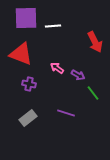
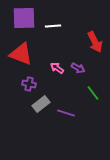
purple square: moved 2 px left
purple arrow: moved 7 px up
gray rectangle: moved 13 px right, 14 px up
